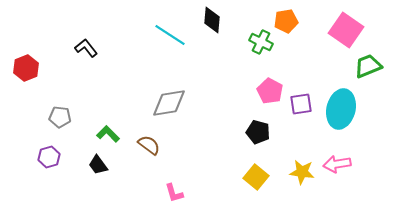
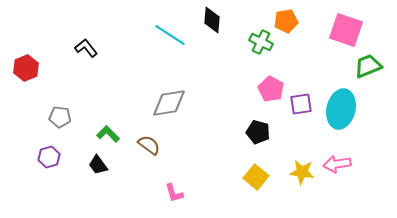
pink square: rotated 16 degrees counterclockwise
pink pentagon: moved 1 px right, 2 px up
